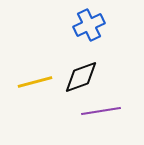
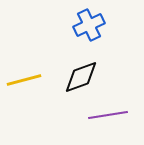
yellow line: moved 11 px left, 2 px up
purple line: moved 7 px right, 4 px down
